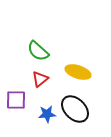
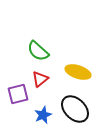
purple square: moved 2 px right, 6 px up; rotated 15 degrees counterclockwise
blue star: moved 4 px left, 1 px down; rotated 18 degrees counterclockwise
